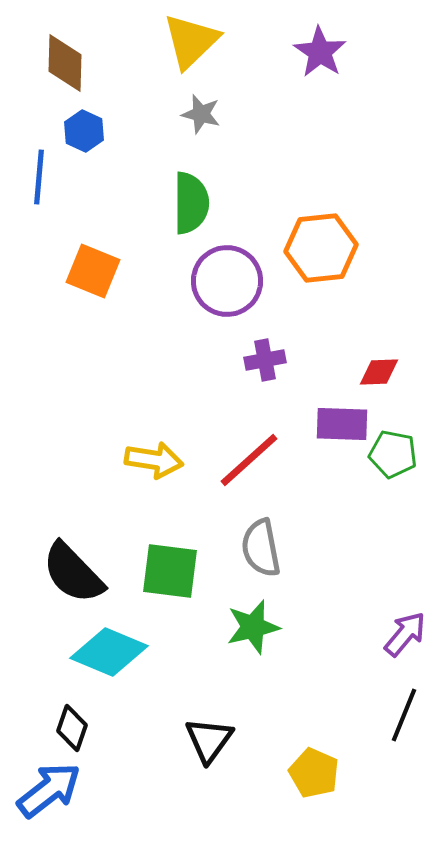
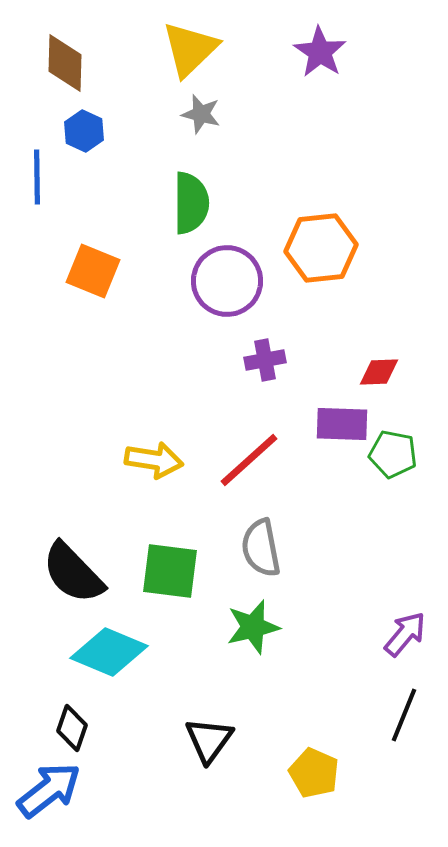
yellow triangle: moved 1 px left, 8 px down
blue line: moved 2 px left; rotated 6 degrees counterclockwise
